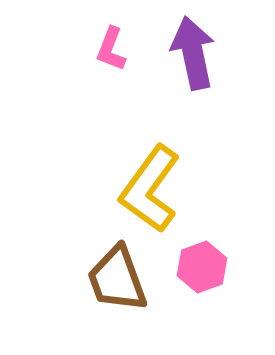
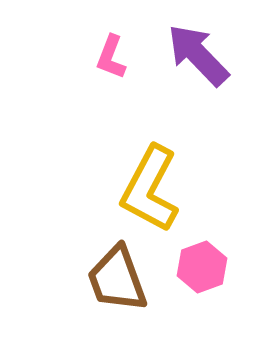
pink L-shape: moved 8 px down
purple arrow: moved 5 px right, 2 px down; rotated 32 degrees counterclockwise
yellow L-shape: rotated 8 degrees counterclockwise
